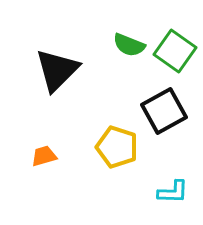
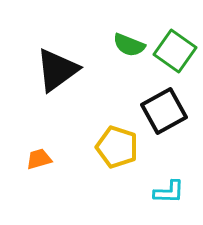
black triangle: rotated 9 degrees clockwise
orange trapezoid: moved 5 px left, 3 px down
cyan L-shape: moved 4 px left
